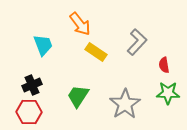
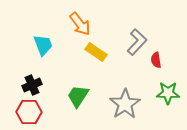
red semicircle: moved 8 px left, 5 px up
